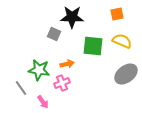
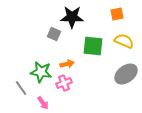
yellow semicircle: moved 2 px right
green star: moved 2 px right, 2 px down
pink cross: moved 2 px right
pink arrow: moved 1 px down
